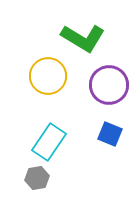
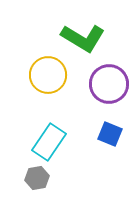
yellow circle: moved 1 px up
purple circle: moved 1 px up
